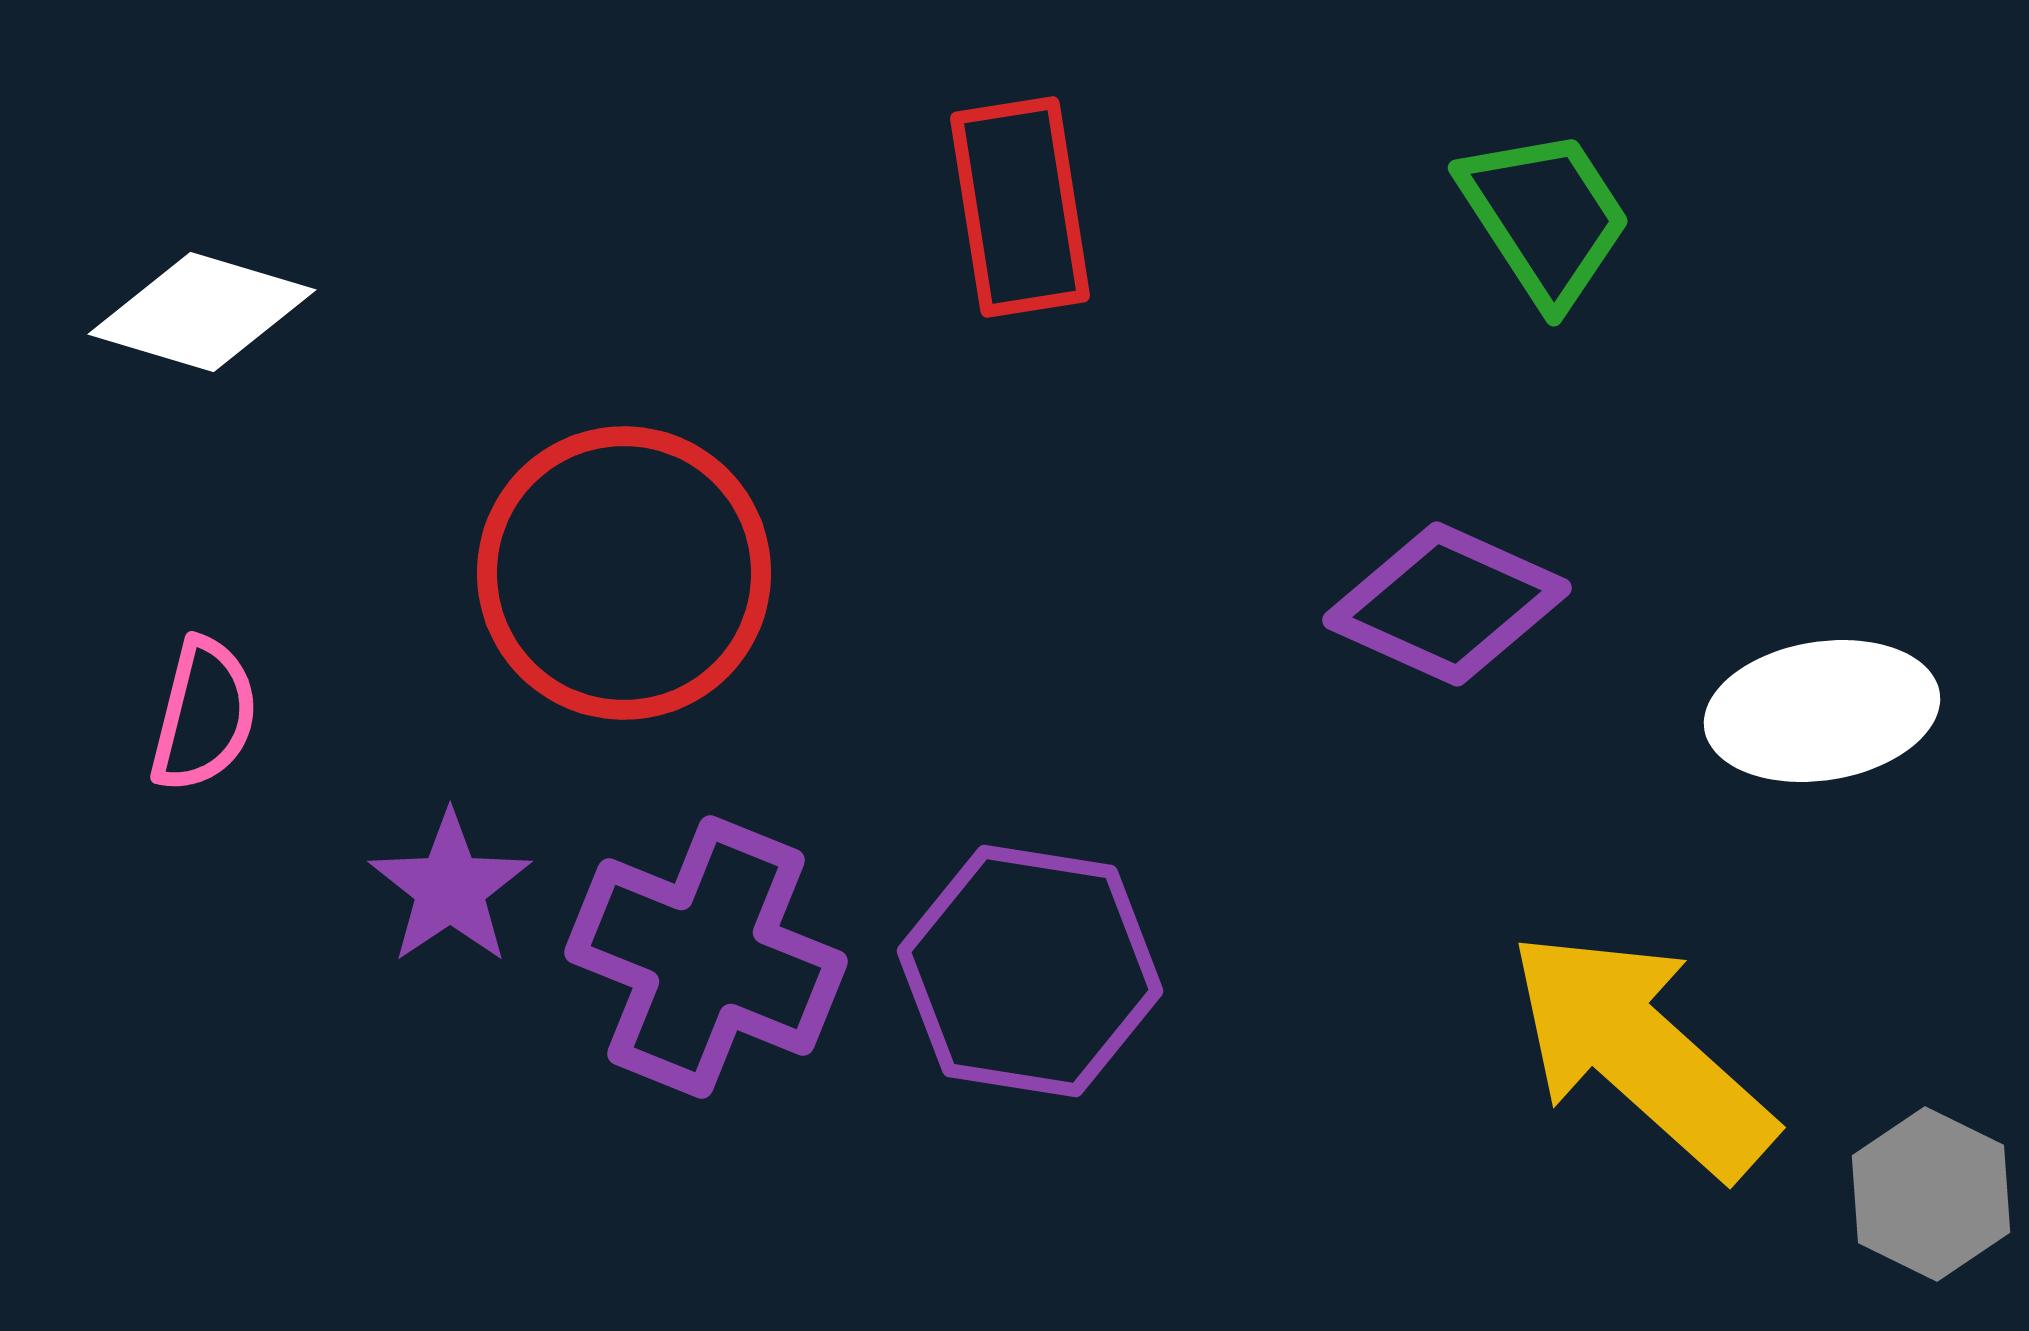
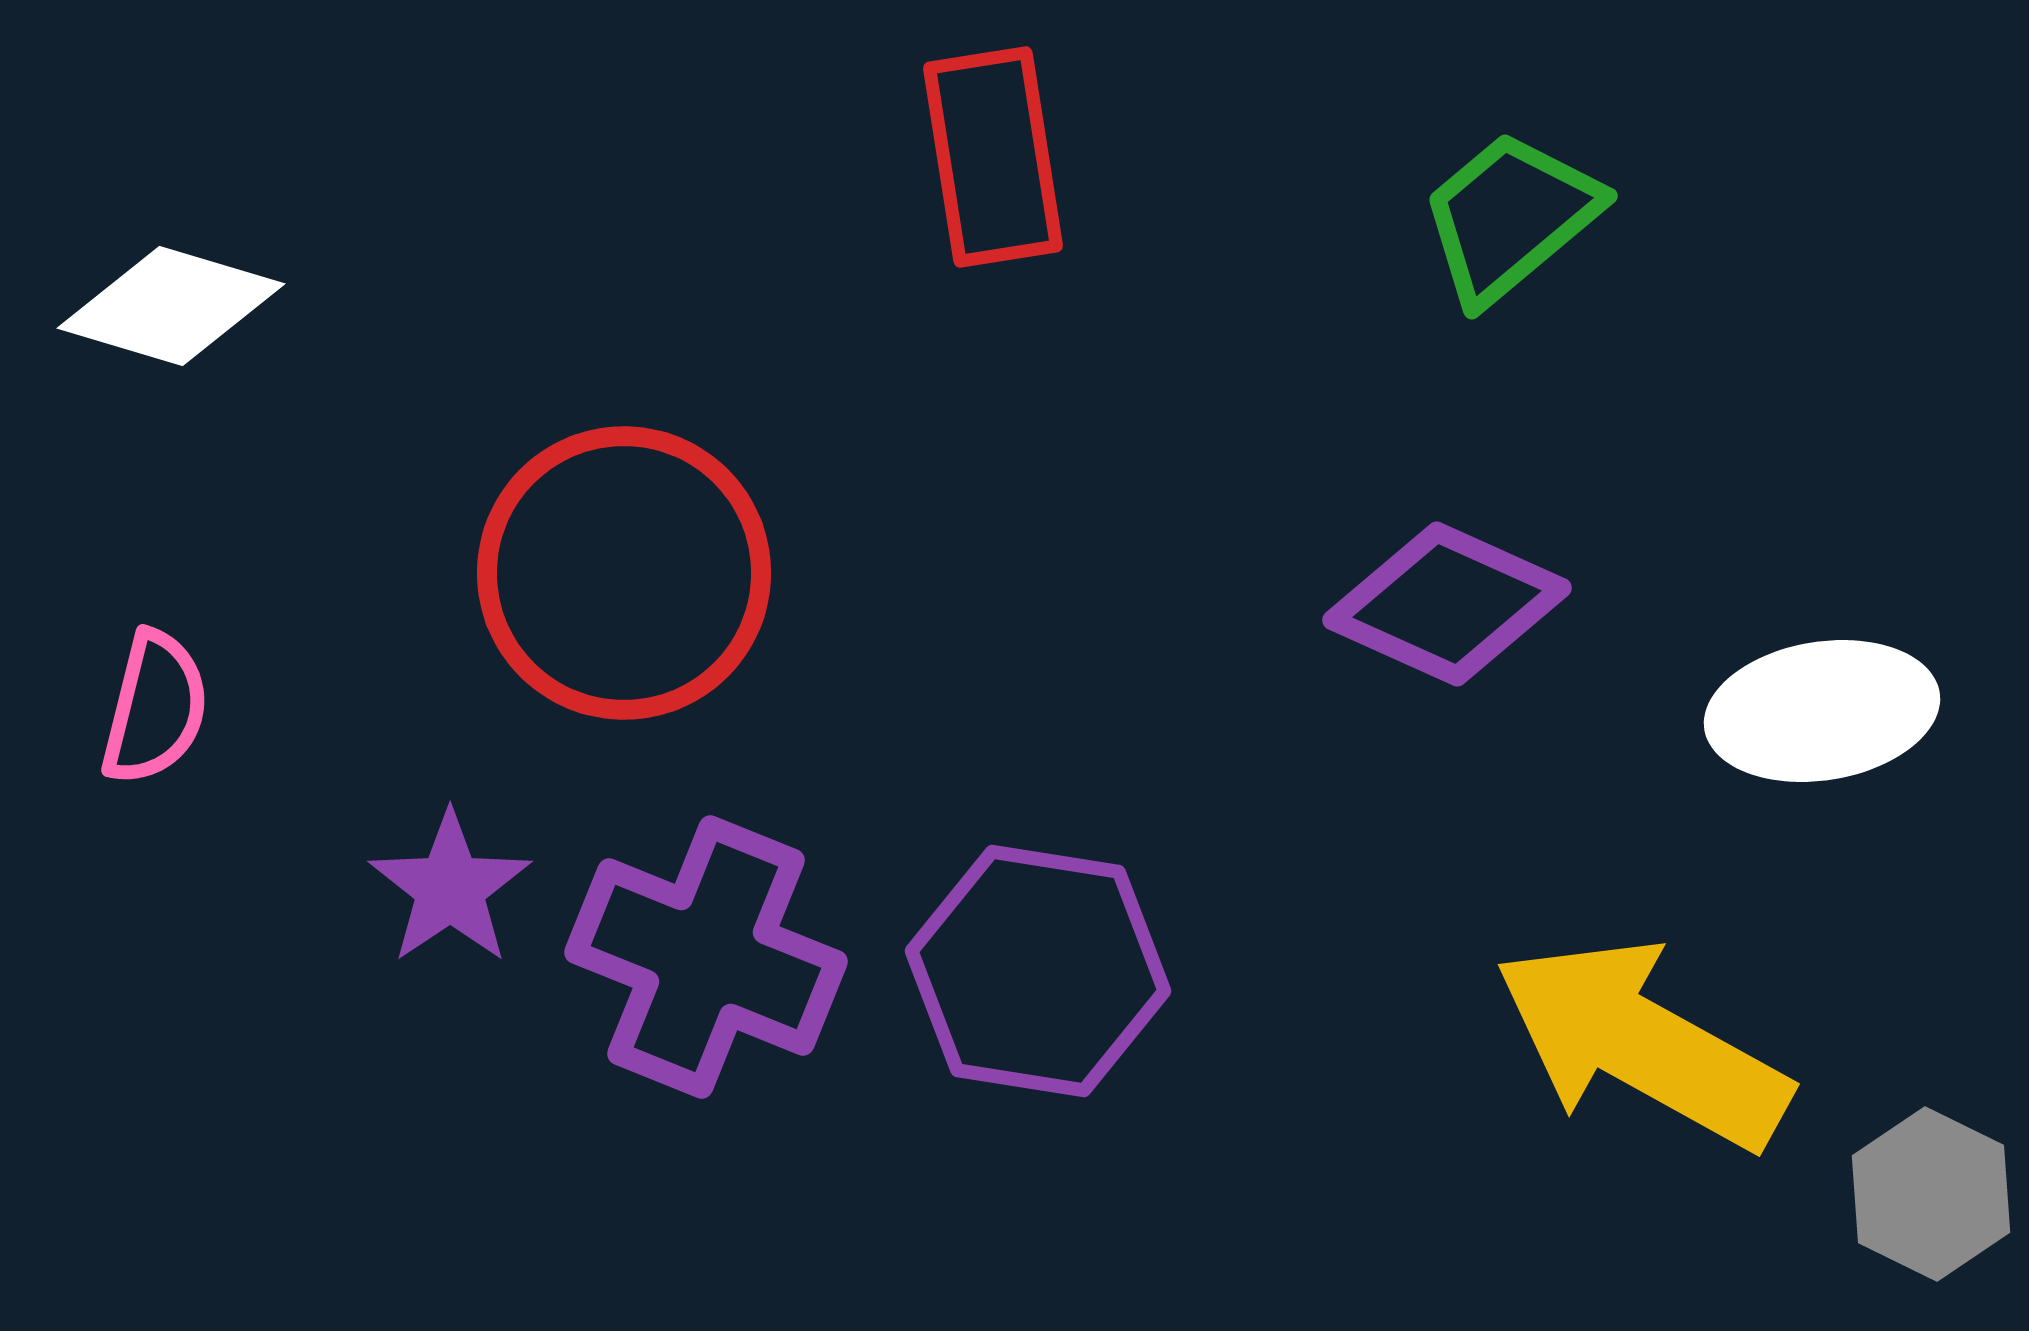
red rectangle: moved 27 px left, 50 px up
green trapezoid: moved 35 px left; rotated 97 degrees counterclockwise
white diamond: moved 31 px left, 6 px up
pink semicircle: moved 49 px left, 7 px up
purple hexagon: moved 8 px right
yellow arrow: moved 1 px right, 9 px up; rotated 13 degrees counterclockwise
